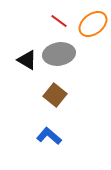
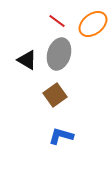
red line: moved 2 px left
gray ellipse: rotated 64 degrees counterclockwise
brown square: rotated 15 degrees clockwise
blue L-shape: moved 12 px right; rotated 25 degrees counterclockwise
